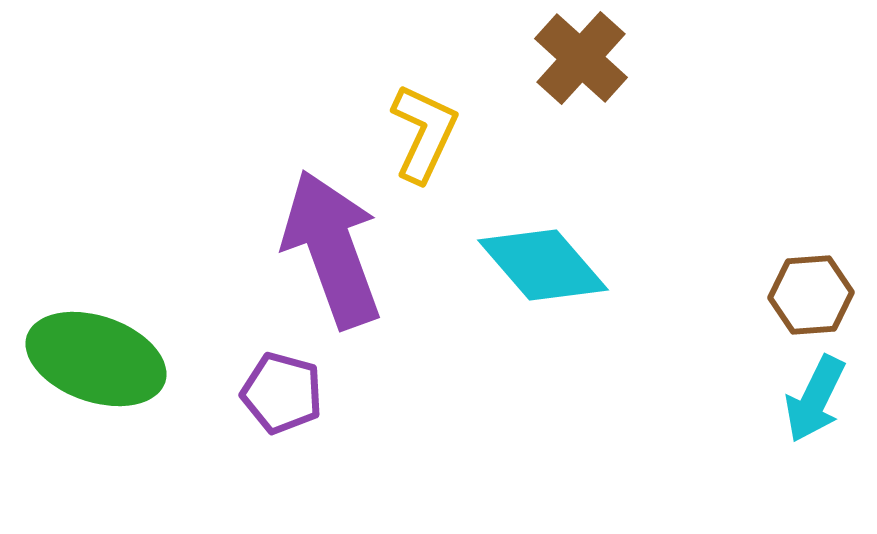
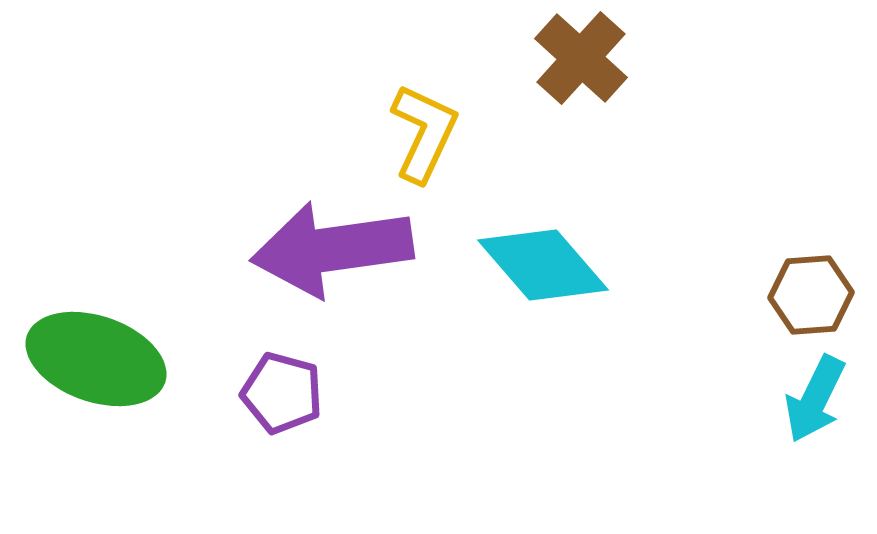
purple arrow: rotated 78 degrees counterclockwise
